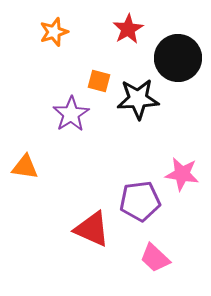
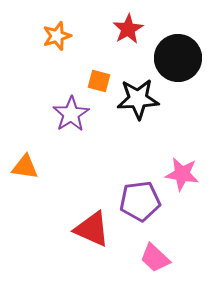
orange star: moved 3 px right, 4 px down
